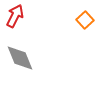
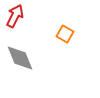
orange square: moved 20 px left, 14 px down; rotated 18 degrees counterclockwise
